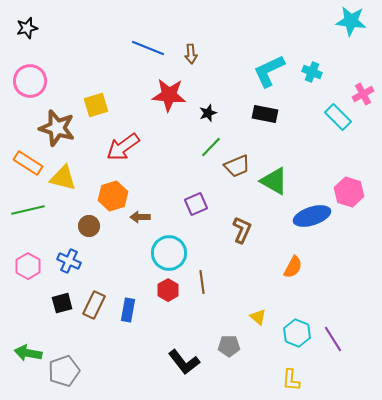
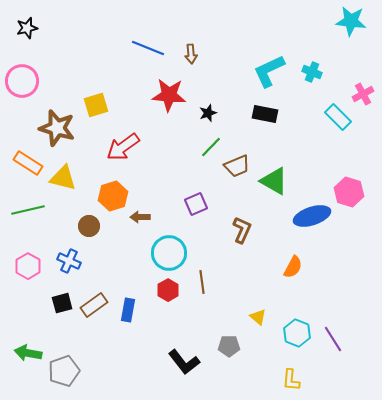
pink circle at (30, 81): moved 8 px left
brown rectangle at (94, 305): rotated 28 degrees clockwise
